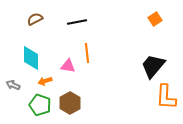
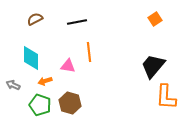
orange line: moved 2 px right, 1 px up
brown hexagon: rotated 15 degrees counterclockwise
